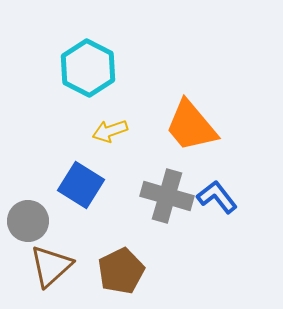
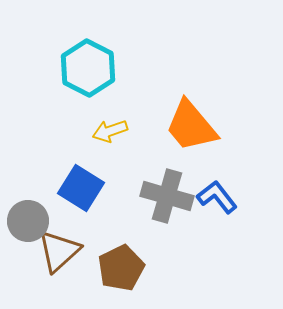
blue square: moved 3 px down
brown triangle: moved 8 px right, 15 px up
brown pentagon: moved 3 px up
